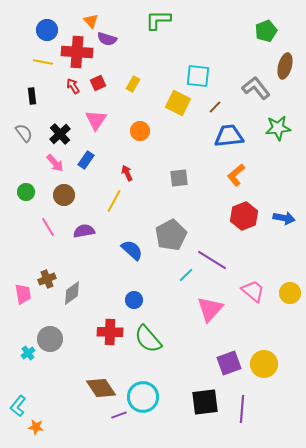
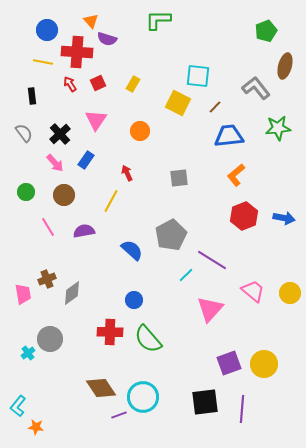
red arrow at (73, 86): moved 3 px left, 2 px up
yellow line at (114, 201): moved 3 px left
